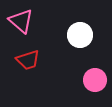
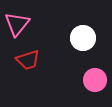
pink triangle: moved 4 px left, 3 px down; rotated 28 degrees clockwise
white circle: moved 3 px right, 3 px down
